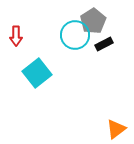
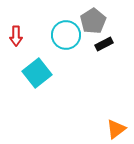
cyan circle: moved 9 px left
